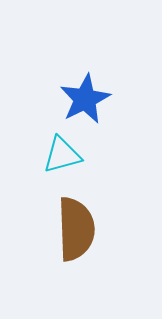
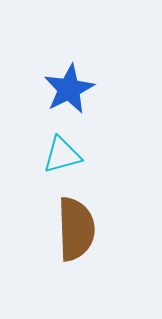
blue star: moved 16 px left, 10 px up
